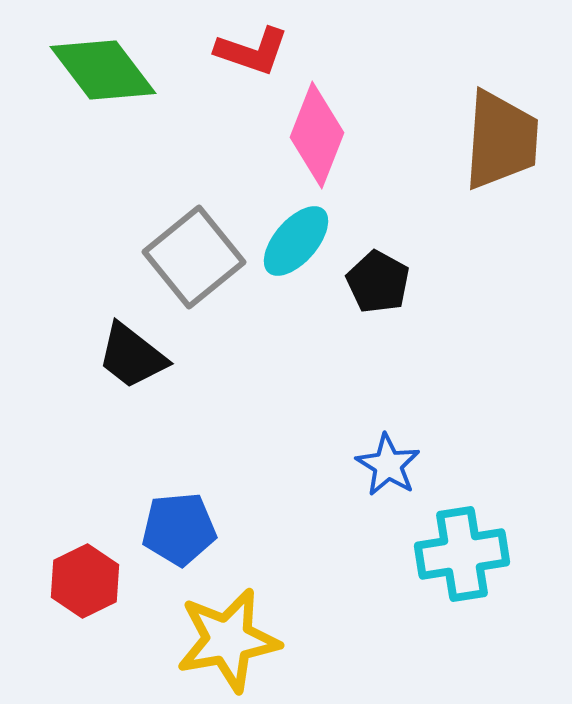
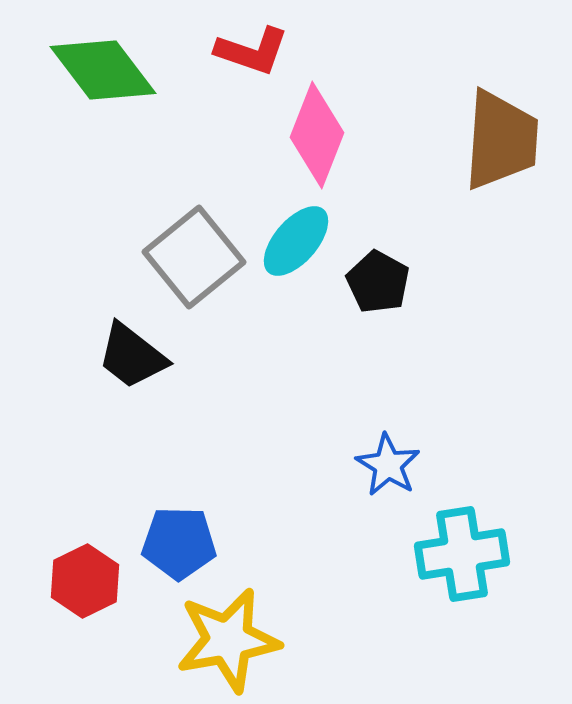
blue pentagon: moved 14 px down; rotated 6 degrees clockwise
